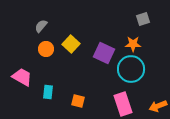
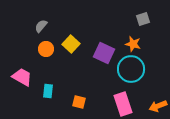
orange star: rotated 14 degrees clockwise
cyan rectangle: moved 1 px up
orange square: moved 1 px right, 1 px down
